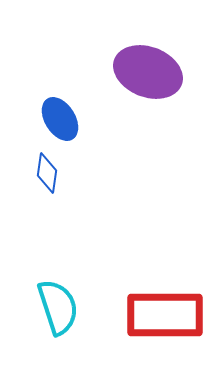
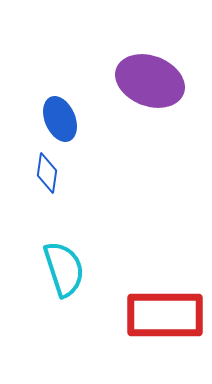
purple ellipse: moved 2 px right, 9 px down
blue ellipse: rotated 9 degrees clockwise
cyan semicircle: moved 6 px right, 38 px up
